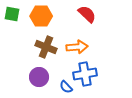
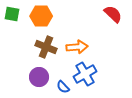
red semicircle: moved 26 px right
blue cross: rotated 20 degrees counterclockwise
blue semicircle: moved 3 px left
